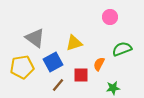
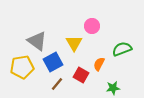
pink circle: moved 18 px left, 9 px down
gray triangle: moved 2 px right, 3 px down
yellow triangle: rotated 42 degrees counterclockwise
red square: rotated 28 degrees clockwise
brown line: moved 1 px left, 1 px up
